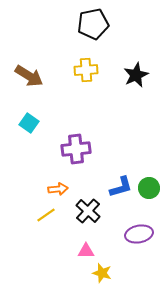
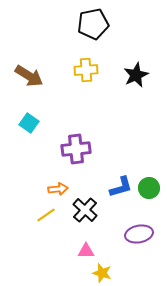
black cross: moved 3 px left, 1 px up
